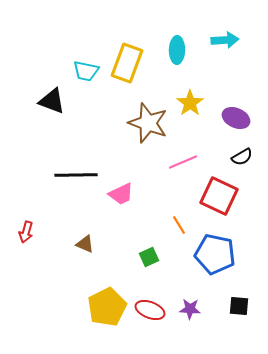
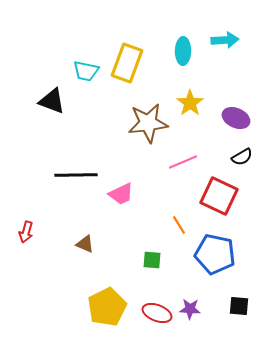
cyan ellipse: moved 6 px right, 1 px down
brown star: rotated 27 degrees counterclockwise
green square: moved 3 px right, 3 px down; rotated 30 degrees clockwise
red ellipse: moved 7 px right, 3 px down
